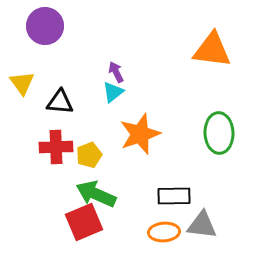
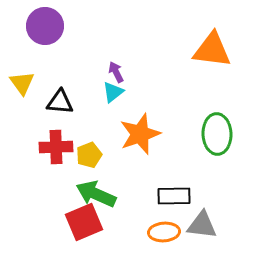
green ellipse: moved 2 px left, 1 px down
